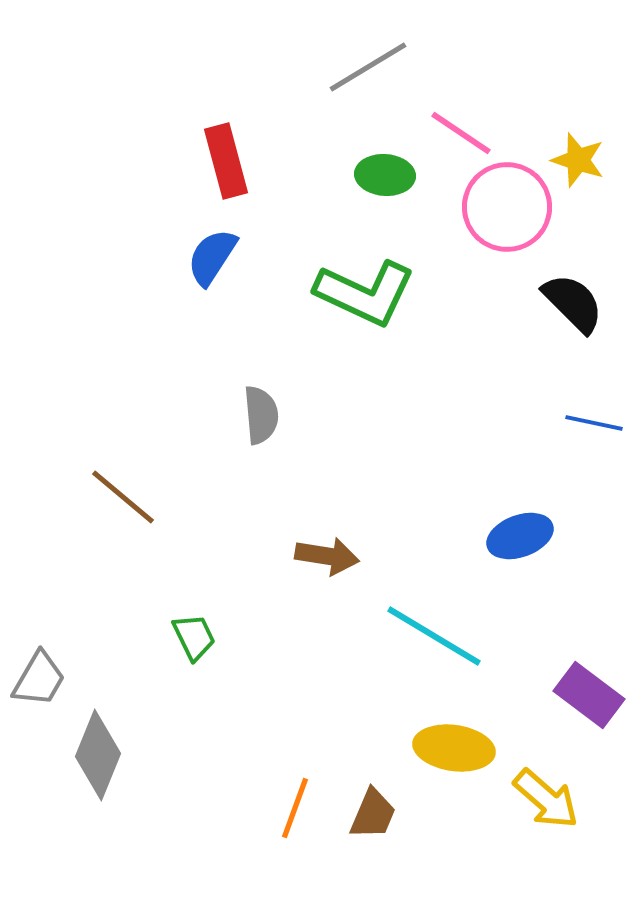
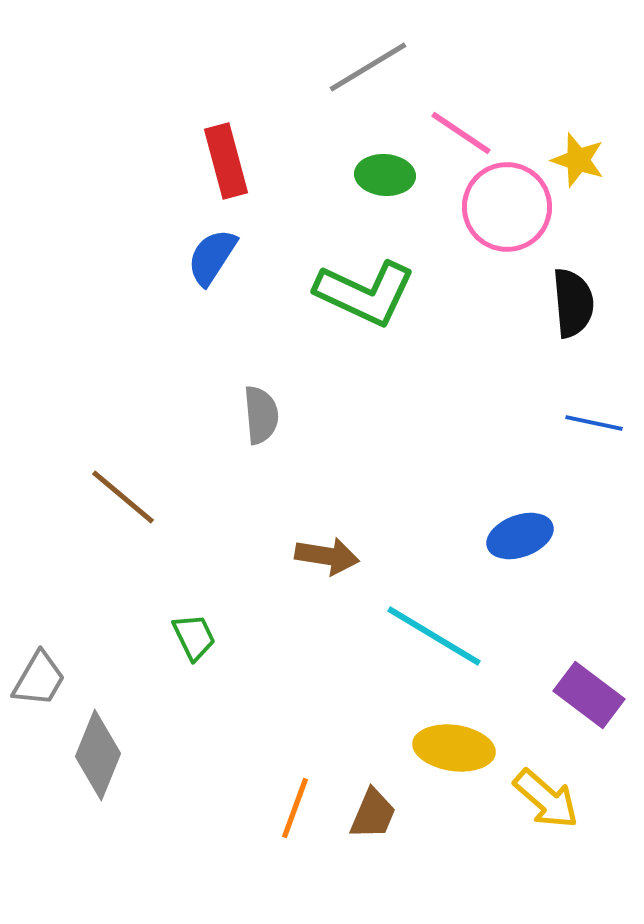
black semicircle: rotated 40 degrees clockwise
